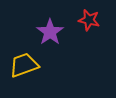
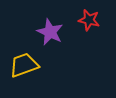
purple star: rotated 12 degrees counterclockwise
